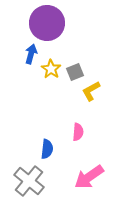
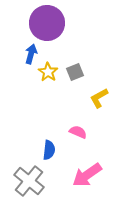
yellow star: moved 3 px left, 3 px down
yellow L-shape: moved 8 px right, 7 px down
pink semicircle: rotated 72 degrees counterclockwise
blue semicircle: moved 2 px right, 1 px down
pink arrow: moved 2 px left, 2 px up
